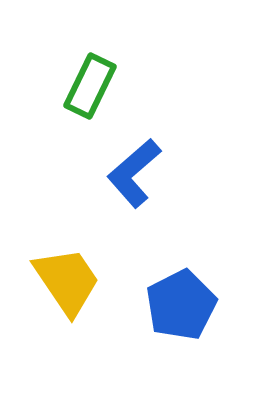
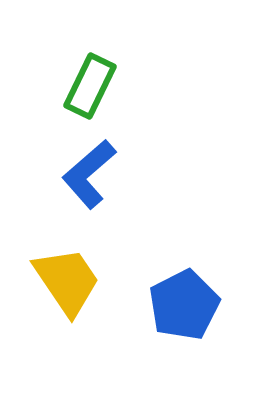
blue L-shape: moved 45 px left, 1 px down
blue pentagon: moved 3 px right
